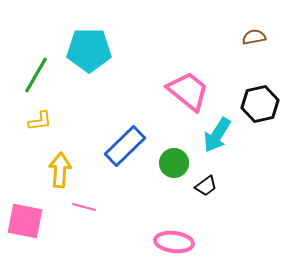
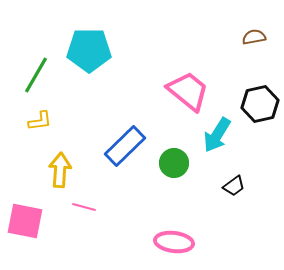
black trapezoid: moved 28 px right
